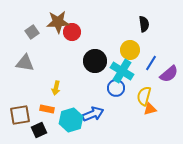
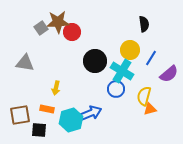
gray square: moved 9 px right, 4 px up
blue line: moved 5 px up
blue circle: moved 1 px down
blue arrow: moved 2 px left, 1 px up
black square: rotated 28 degrees clockwise
